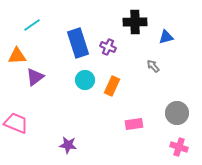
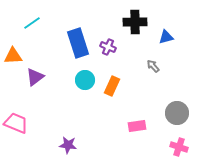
cyan line: moved 2 px up
orange triangle: moved 4 px left
pink rectangle: moved 3 px right, 2 px down
